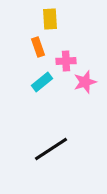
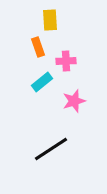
yellow rectangle: moved 1 px down
pink star: moved 11 px left, 19 px down
